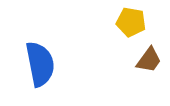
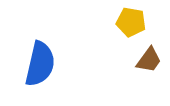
blue semicircle: rotated 24 degrees clockwise
